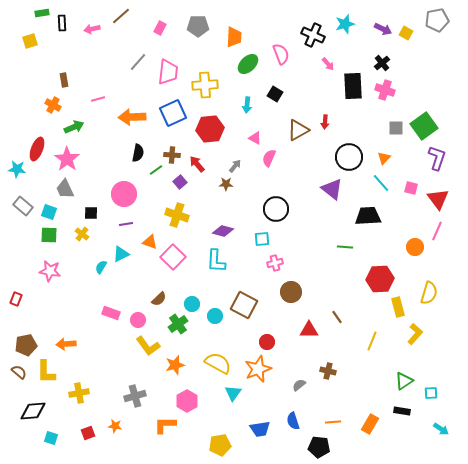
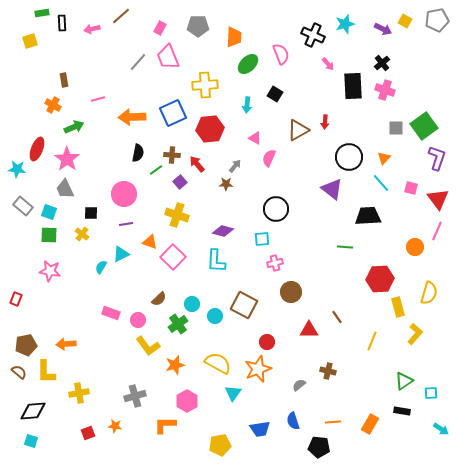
yellow square at (406, 33): moved 1 px left, 12 px up
pink trapezoid at (168, 72): moved 15 px up; rotated 152 degrees clockwise
cyan square at (51, 438): moved 20 px left, 3 px down
